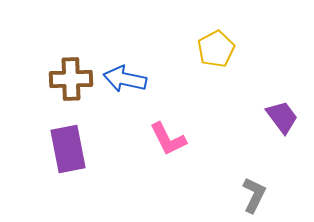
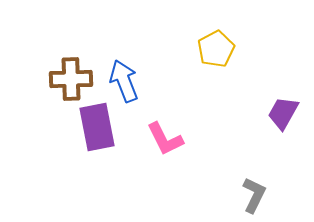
blue arrow: moved 1 px left, 2 px down; rotated 57 degrees clockwise
purple trapezoid: moved 1 px right, 4 px up; rotated 114 degrees counterclockwise
pink L-shape: moved 3 px left
purple rectangle: moved 29 px right, 22 px up
